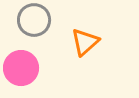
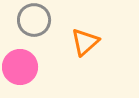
pink circle: moved 1 px left, 1 px up
